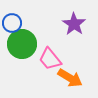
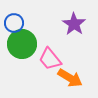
blue circle: moved 2 px right
